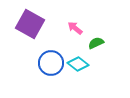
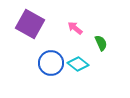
green semicircle: moved 5 px right; rotated 91 degrees clockwise
